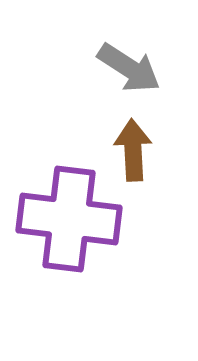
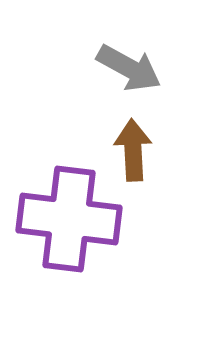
gray arrow: rotated 4 degrees counterclockwise
